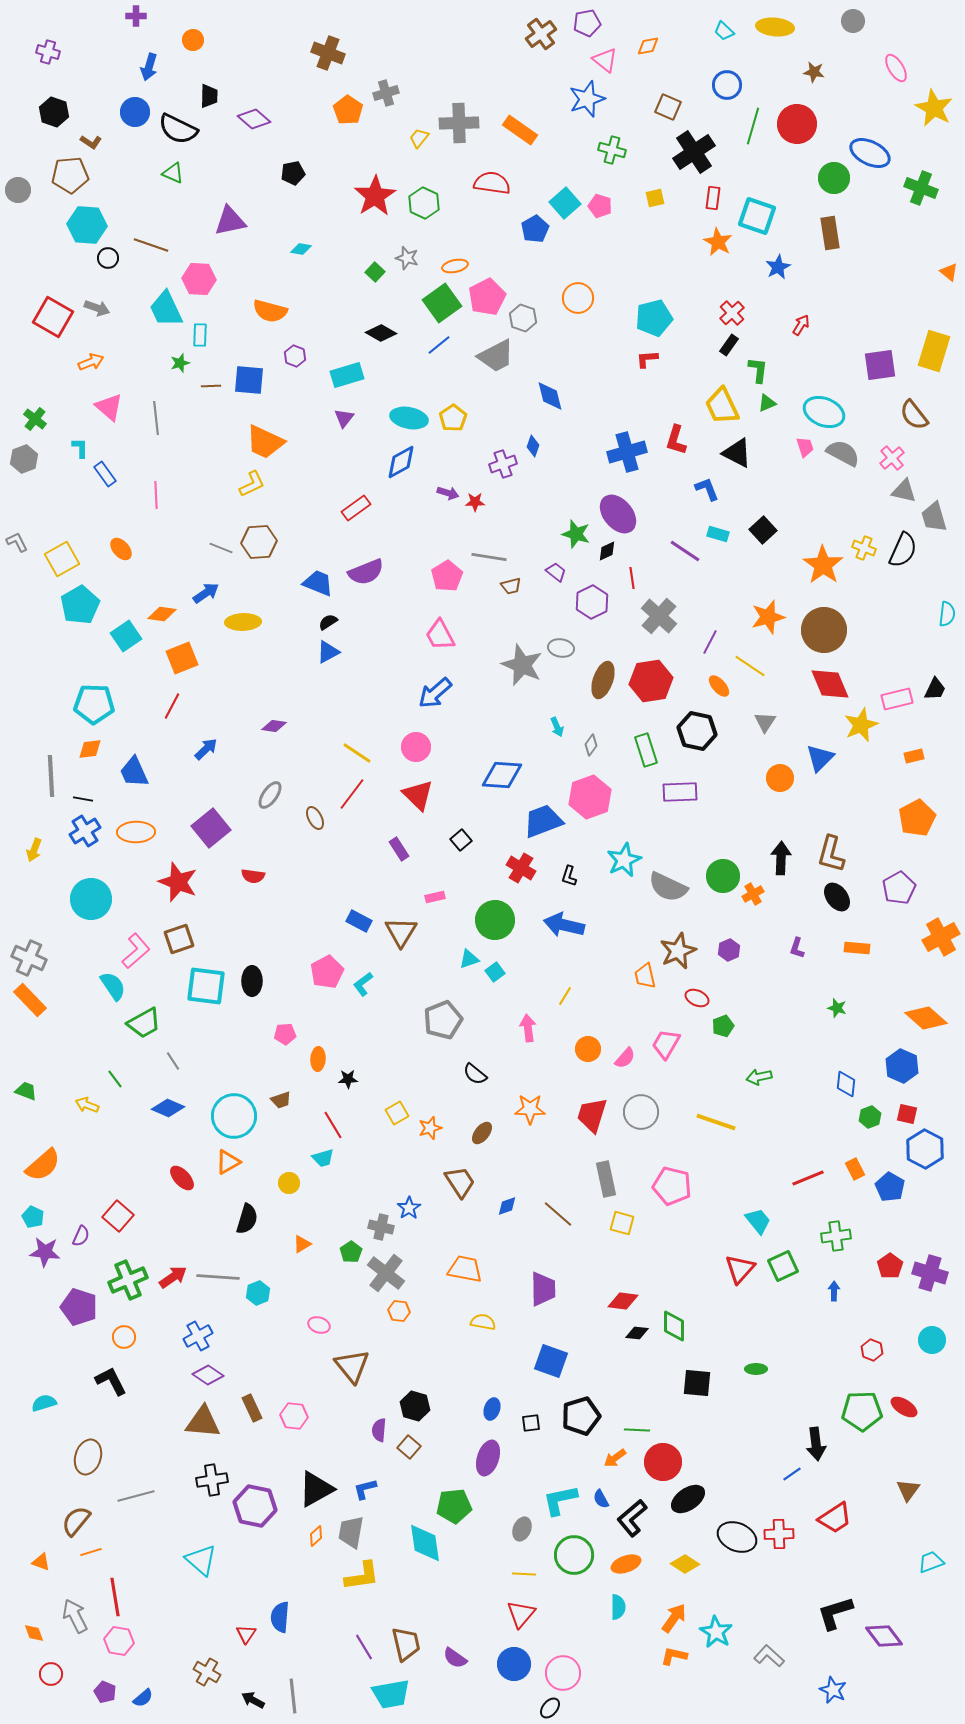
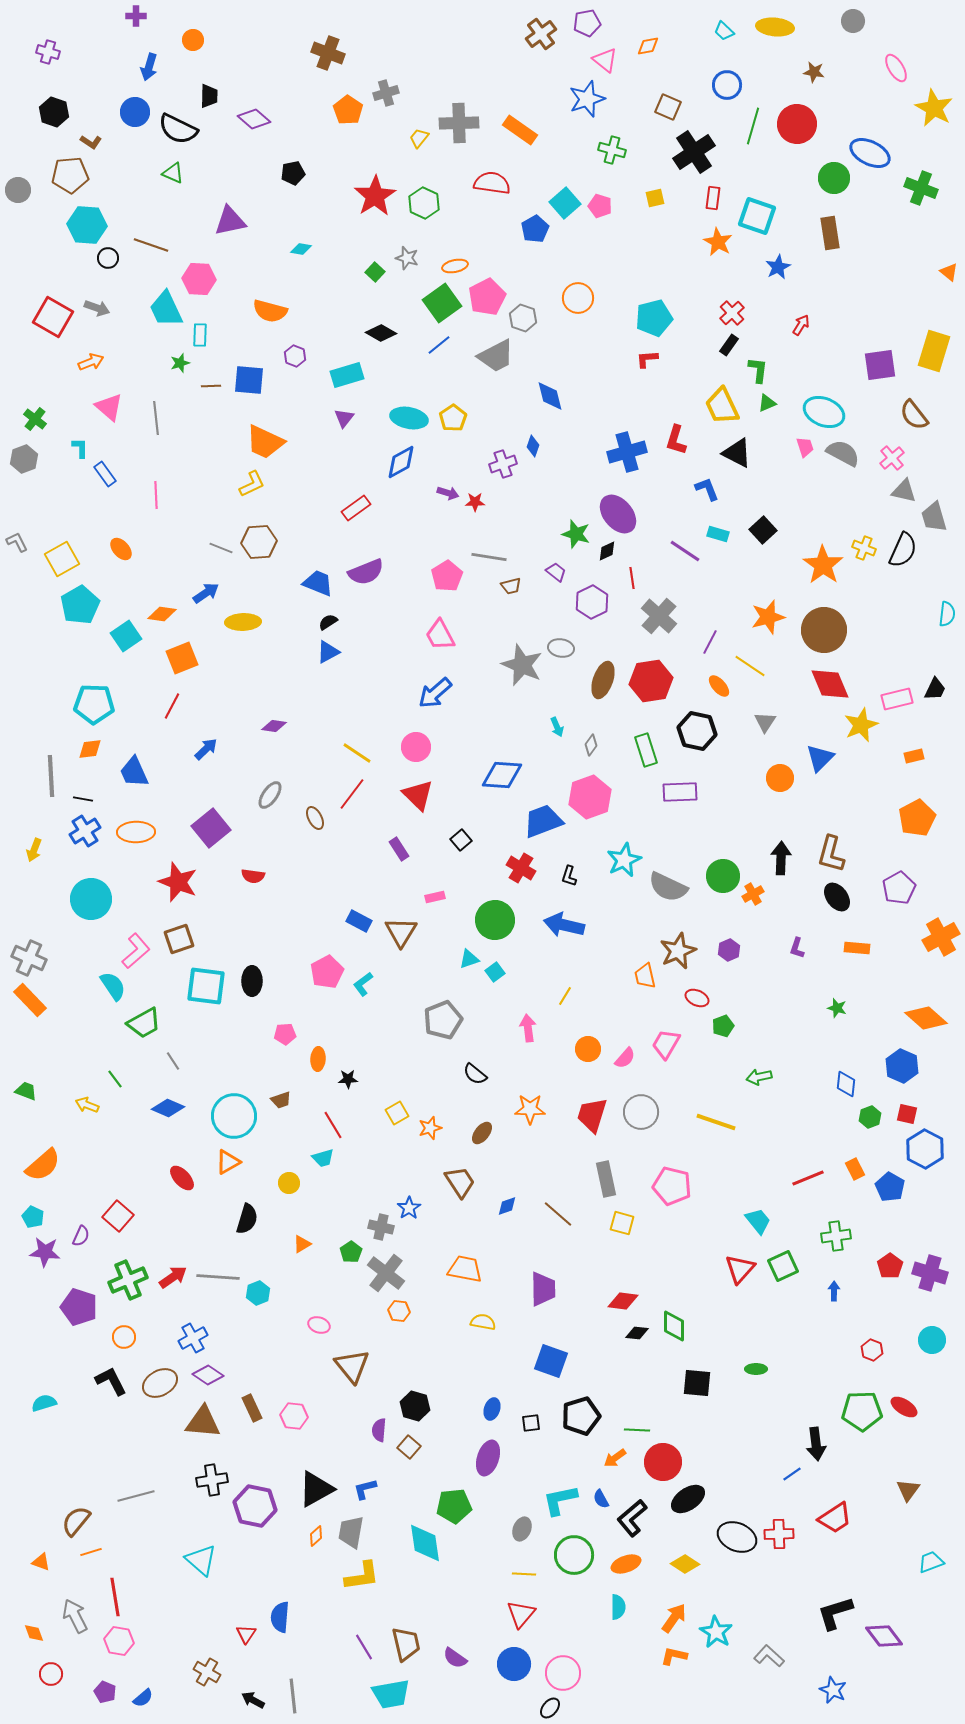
blue cross at (198, 1336): moved 5 px left, 2 px down
brown ellipse at (88, 1457): moved 72 px right, 74 px up; rotated 44 degrees clockwise
